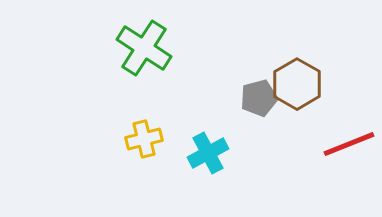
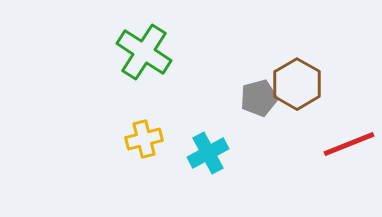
green cross: moved 4 px down
